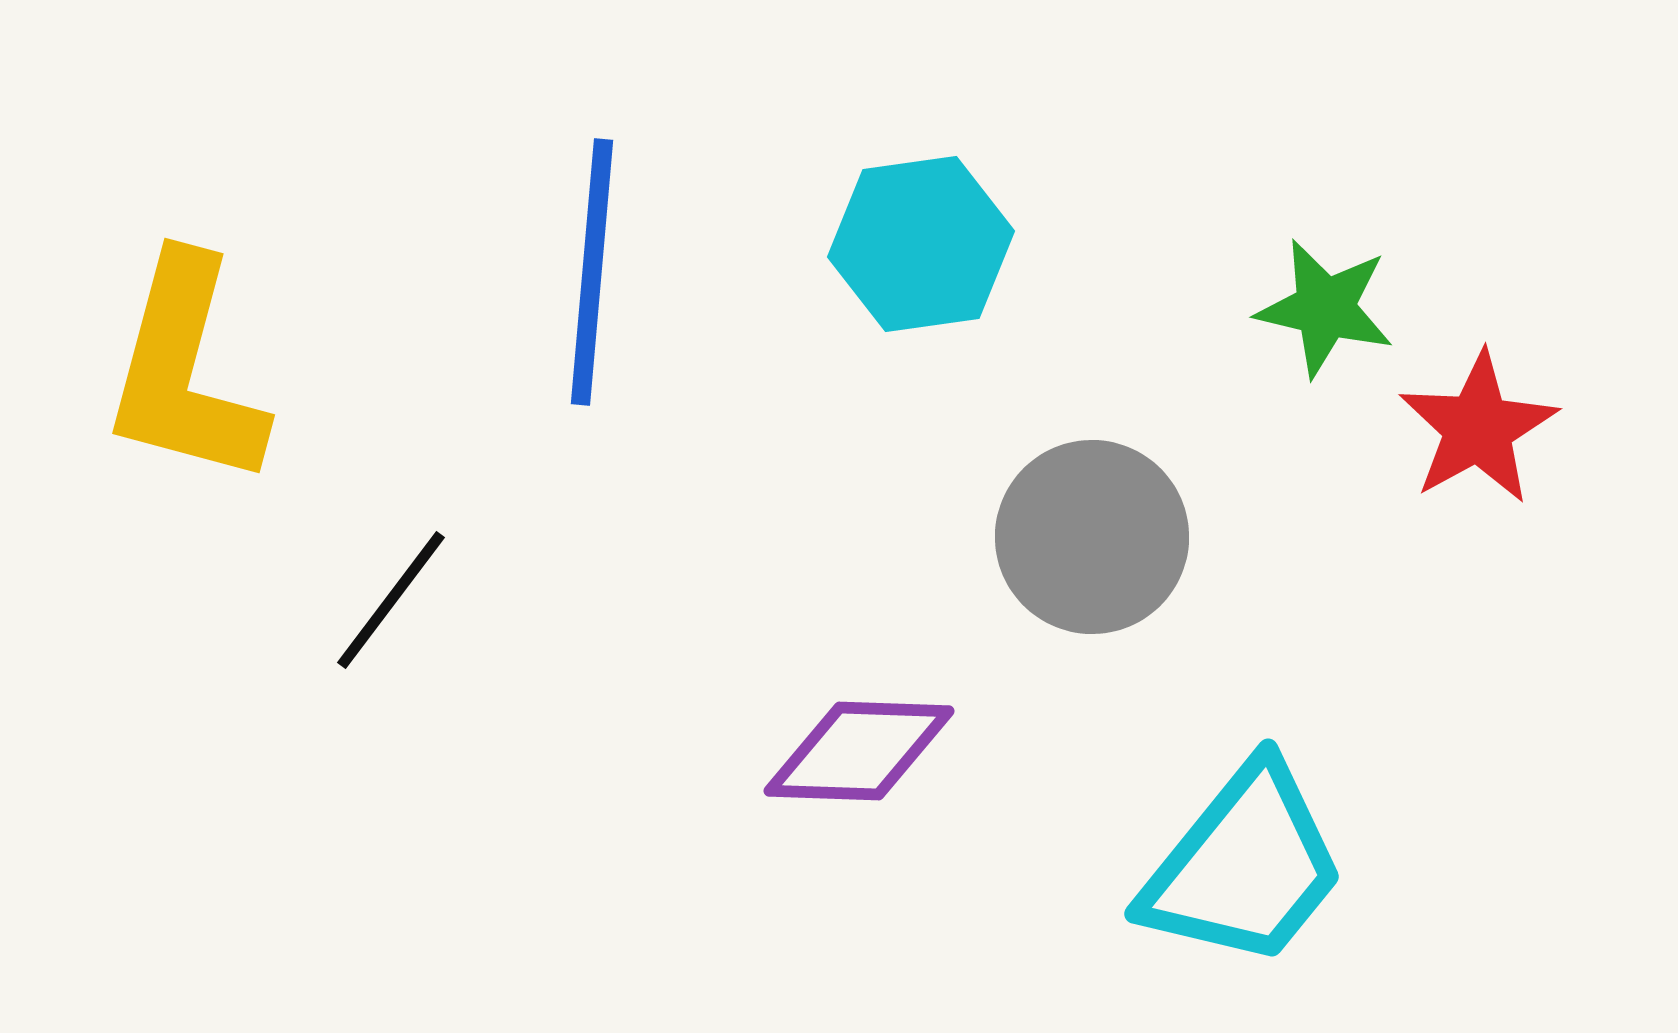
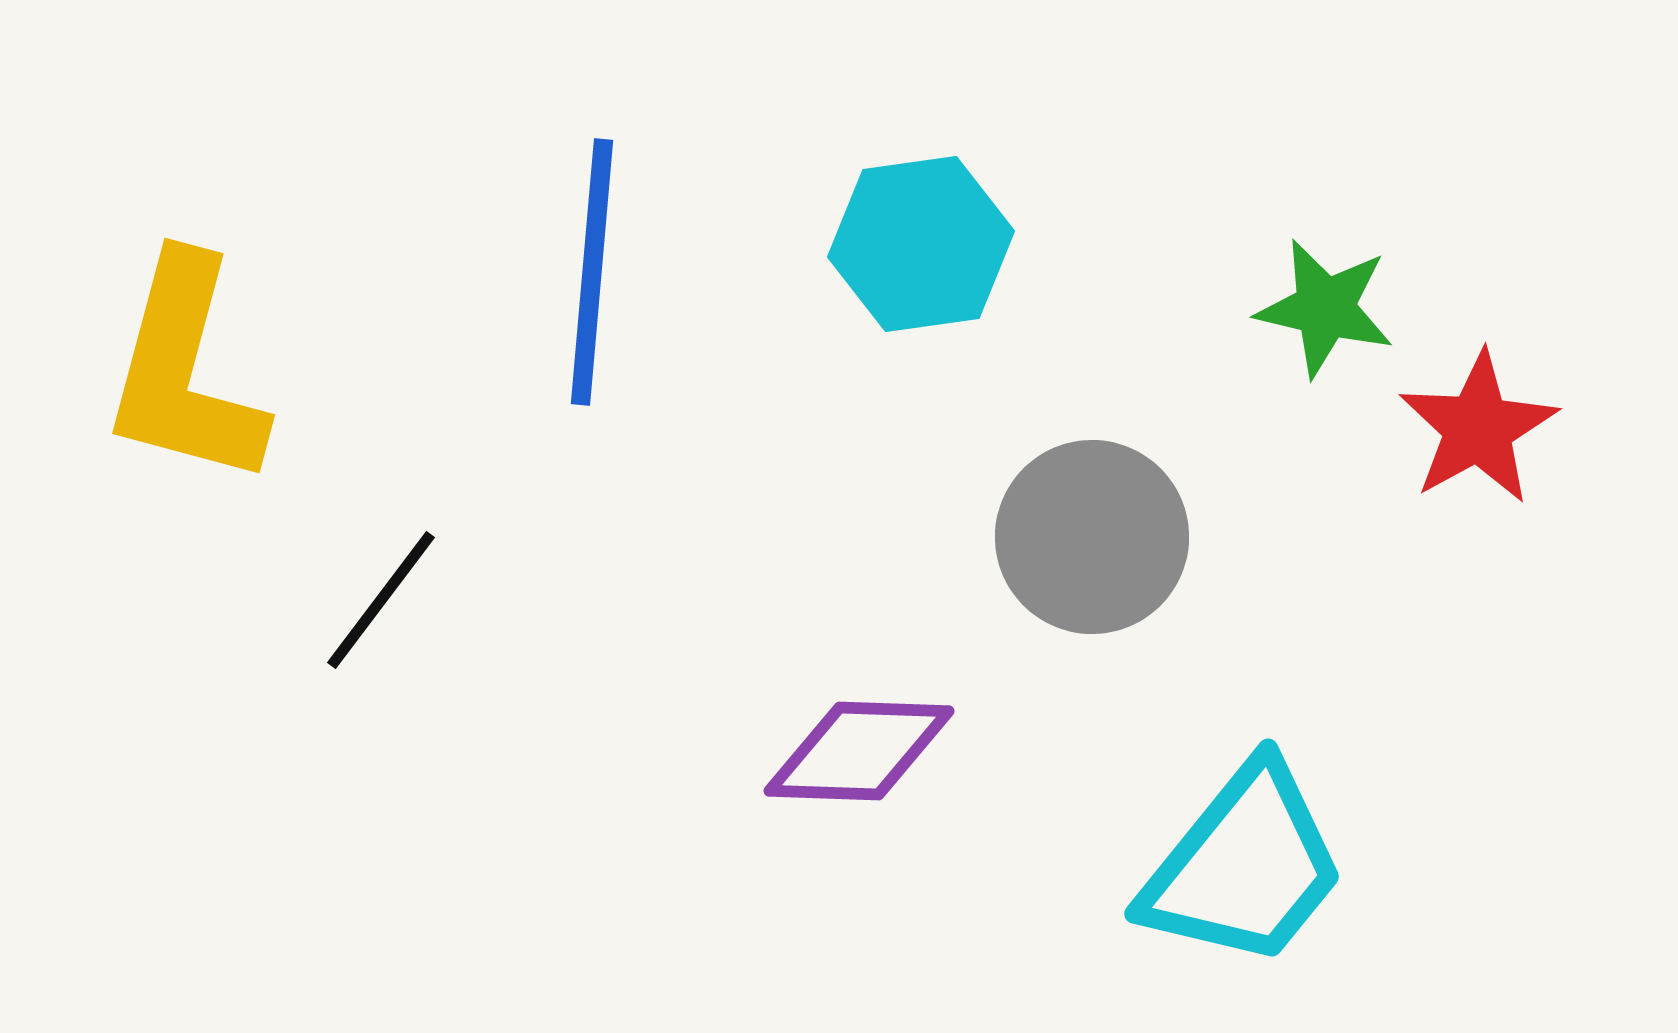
black line: moved 10 px left
